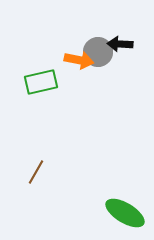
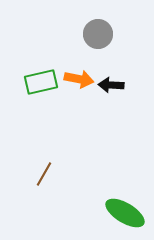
black arrow: moved 9 px left, 41 px down
gray circle: moved 18 px up
orange arrow: moved 19 px down
brown line: moved 8 px right, 2 px down
